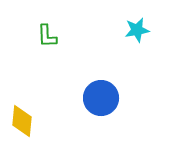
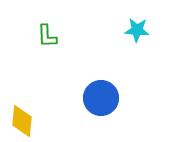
cyan star: rotated 15 degrees clockwise
